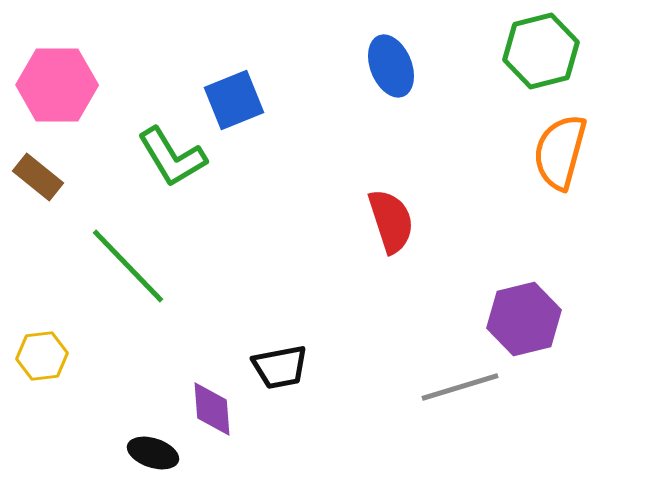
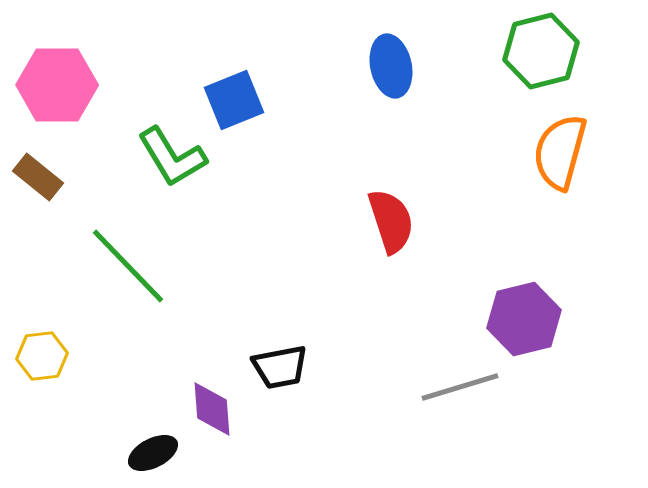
blue ellipse: rotated 10 degrees clockwise
black ellipse: rotated 45 degrees counterclockwise
